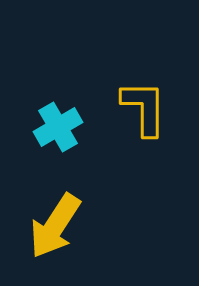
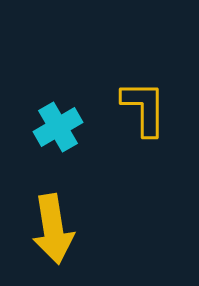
yellow arrow: moved 2 px left, 3 px down; rotated 42 degrees counterclockwise
